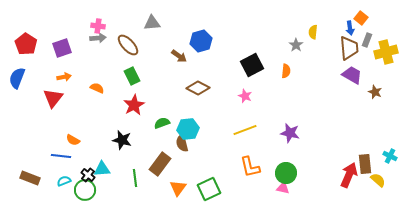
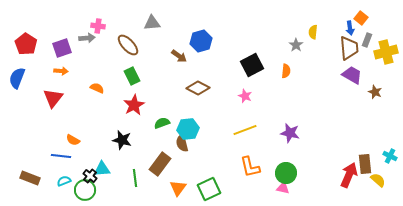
gray arrow at (98, 38): moved 11 px left
orange arrow at (64, 77): moved 3 px left, 6 px up; rotated 16 degrees clockwise
black cross at (88, 175): moved 2 px right, 1 px down
